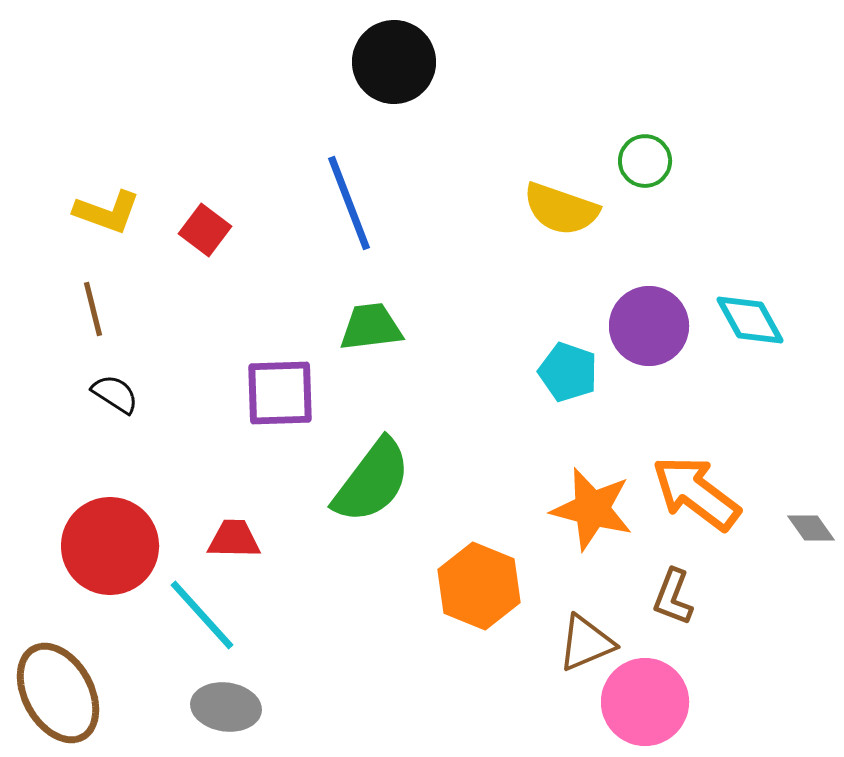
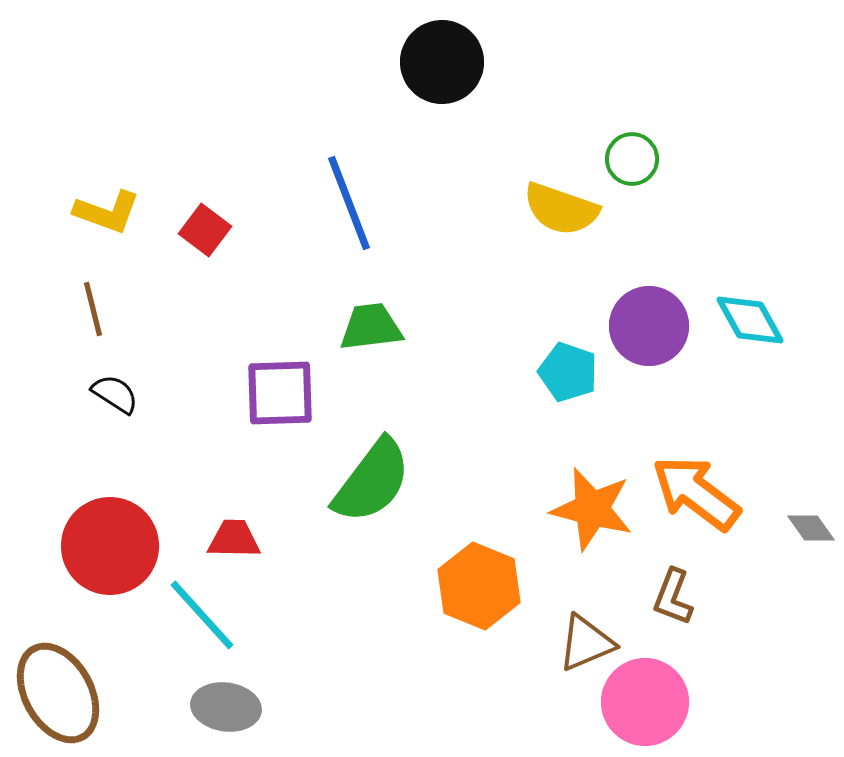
black circle: moved 48 px right
green circle: moved 13 px left, 2 px up
